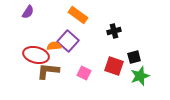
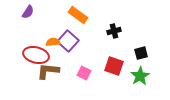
orange semicircle: moved 1 px left, 4 px up
black square: moved 7 px right, 4 px up
green star: rotated 12 degrees counterclockwise
